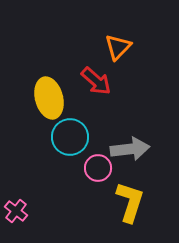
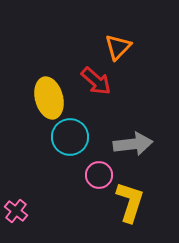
gray arrow: moved 3 px right, 5 px up
pink circle: moved 1 px right, 7 px down
